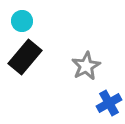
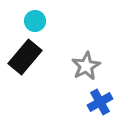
cyan circle: moved 13 px right
blue cross: moved 9 px left, 1 px up
